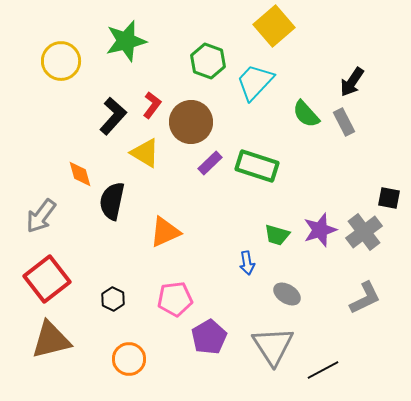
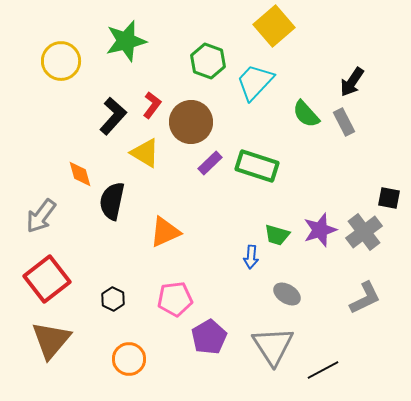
blue arrow: moved 4 px right, 6 px up; rotated 15 degrees clockwise
brown triangle: rotated 36 degrees counterclockwise
